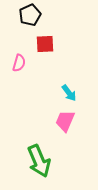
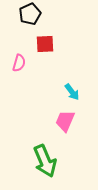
black pentagon: moved 1 px up
cyan arrow: moved 3 px right, 1 px up
green arrow: moved 6 px right
